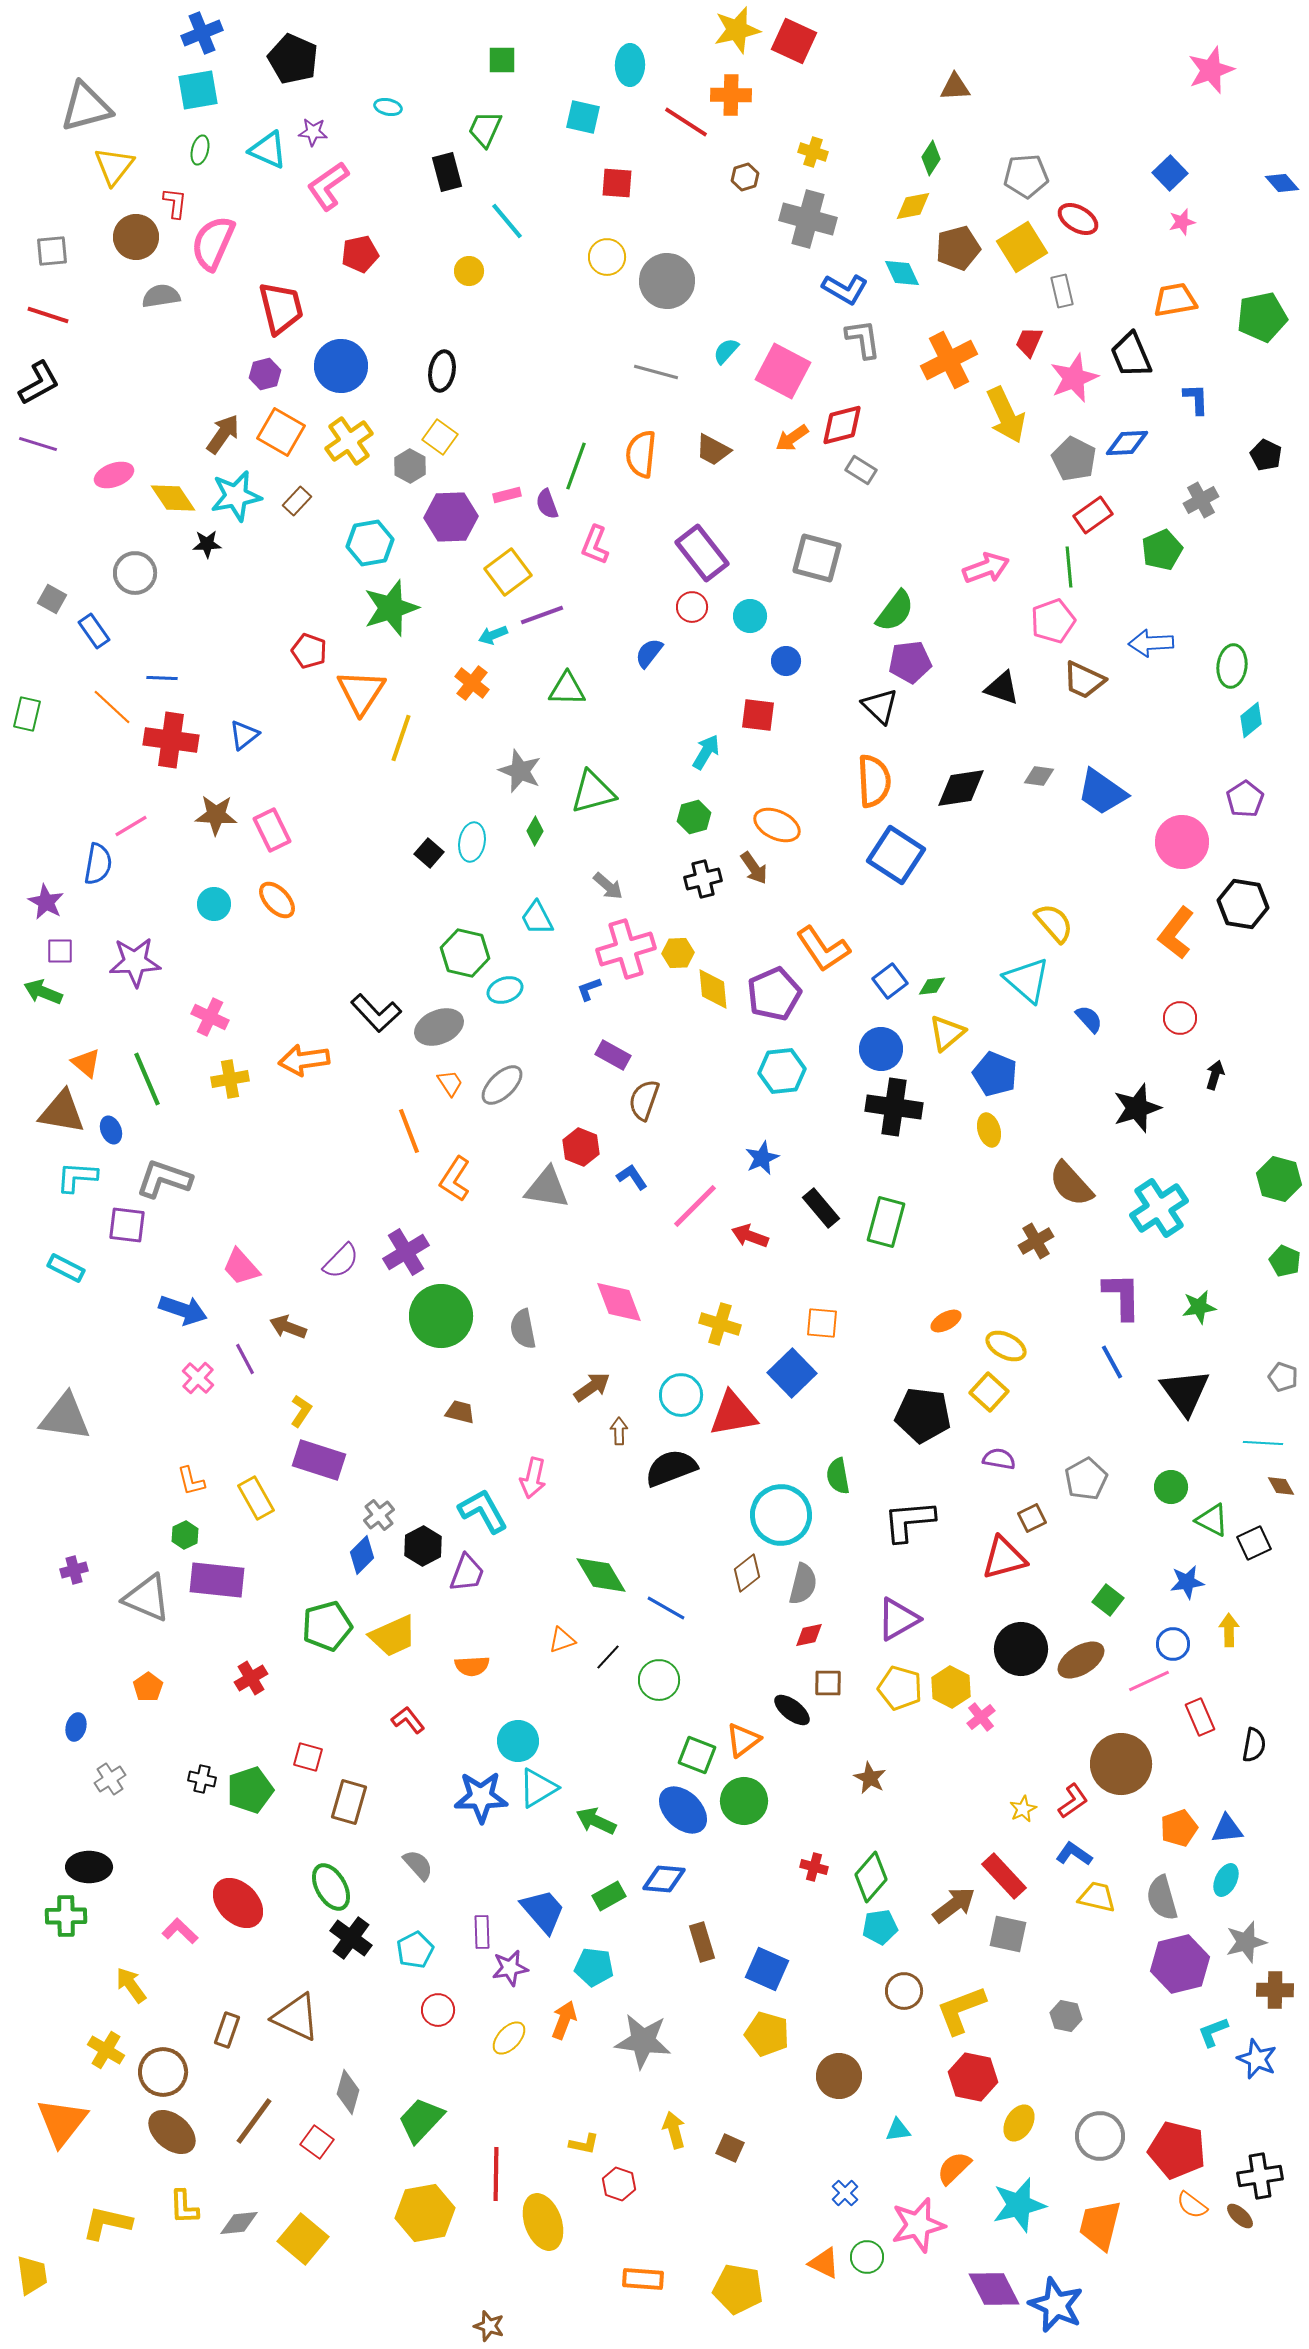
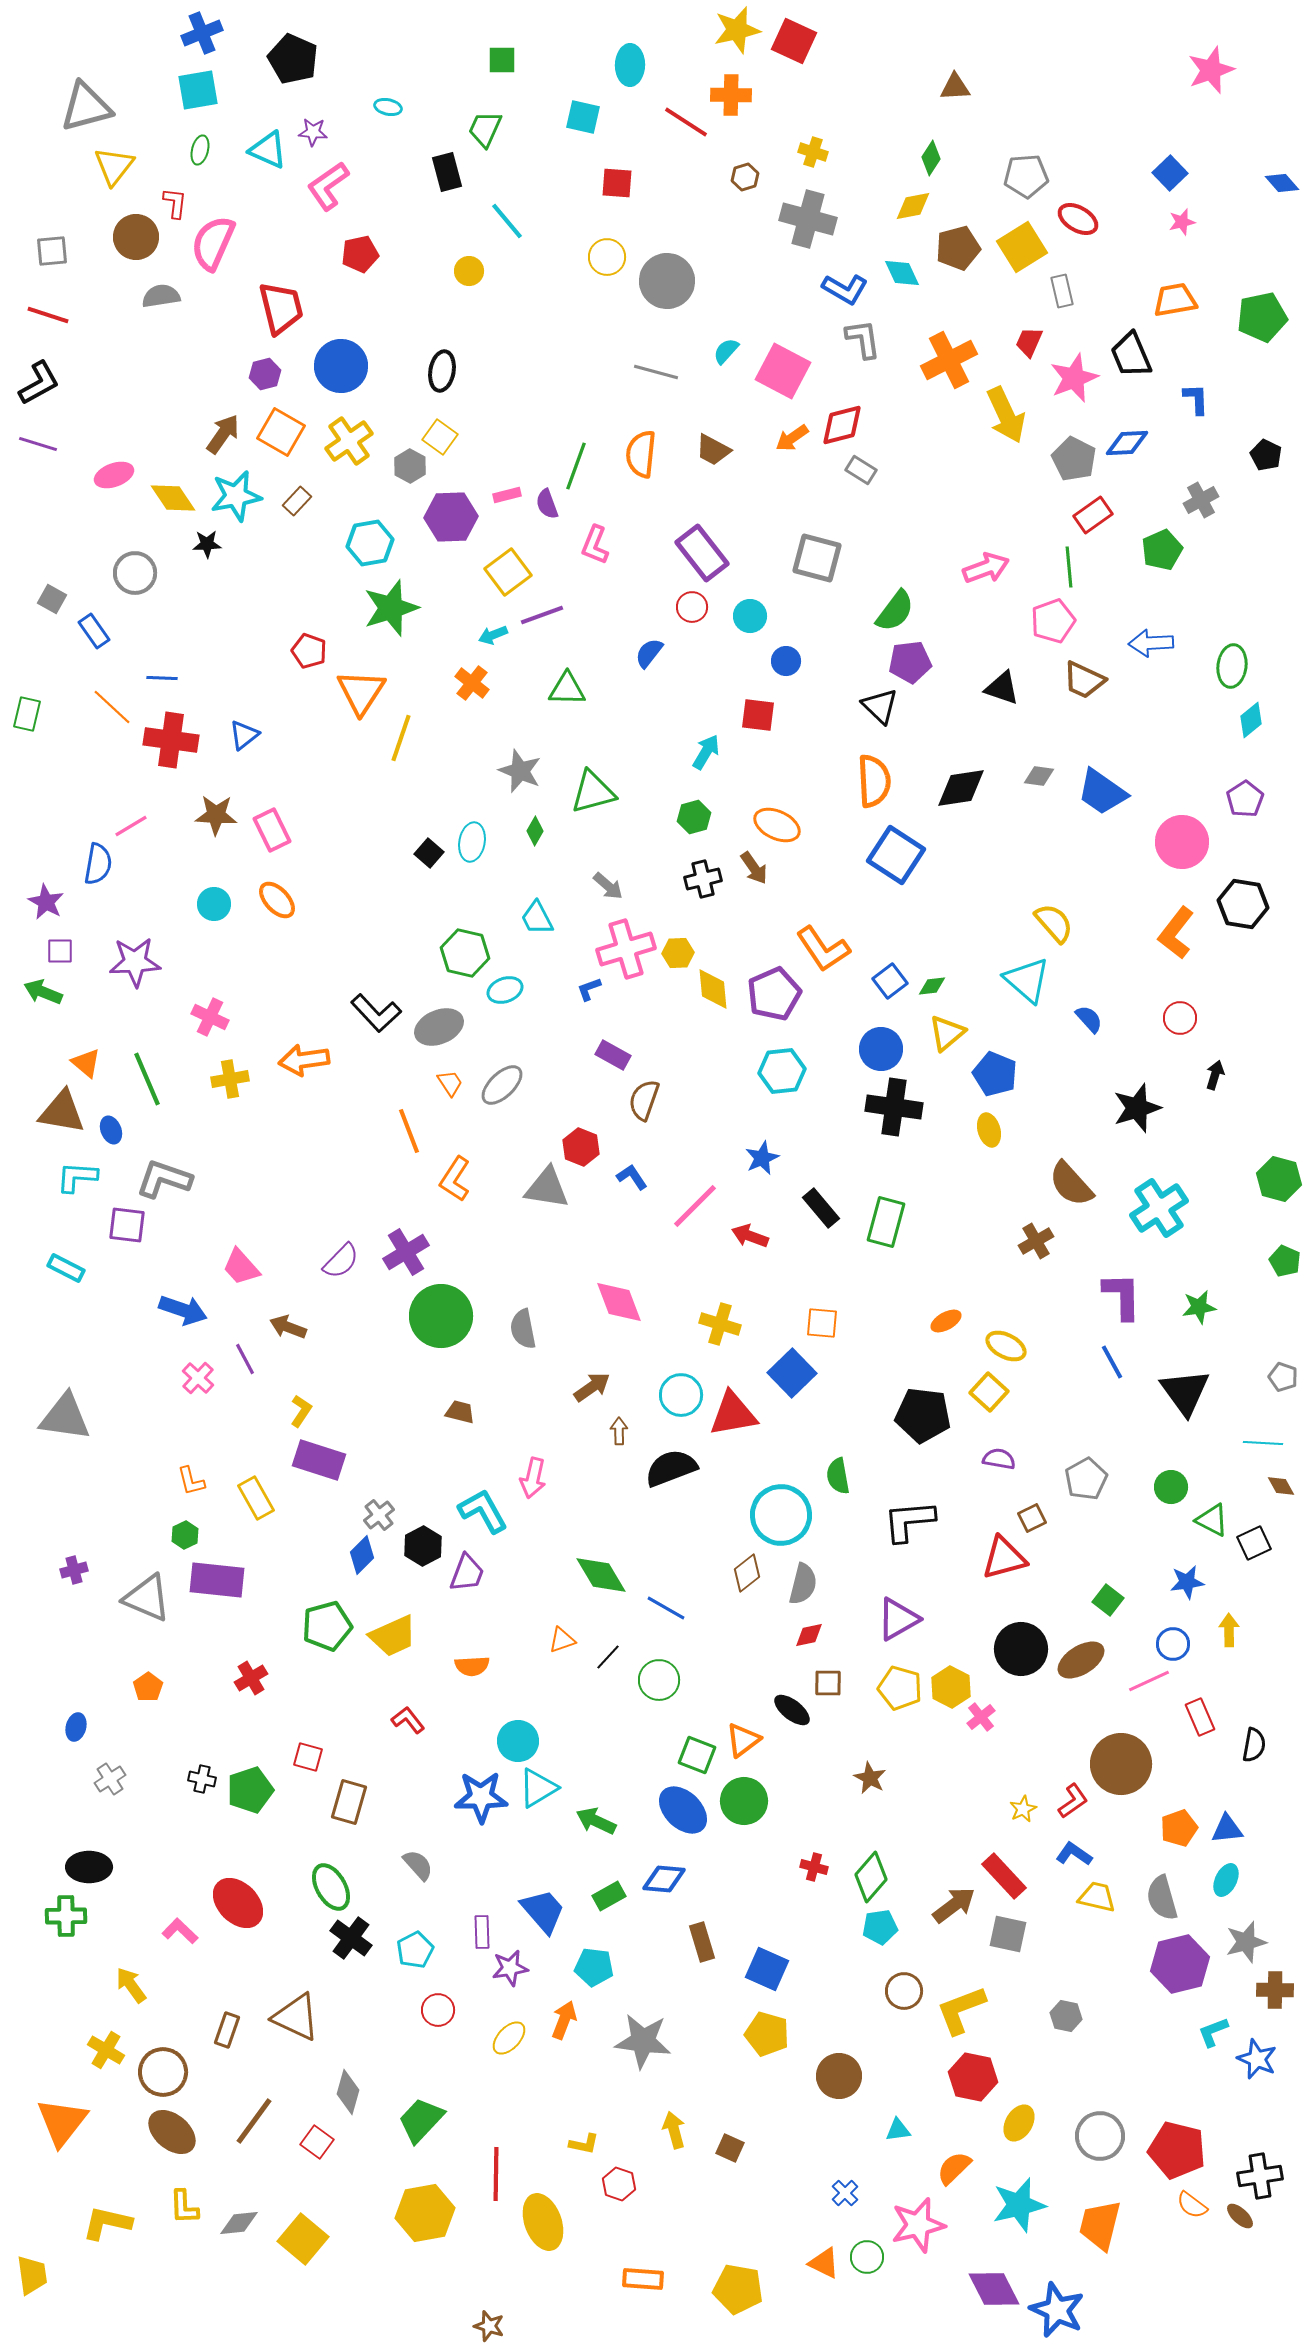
blue star at (1056, 2305): moved 1 px right, 5 px down
